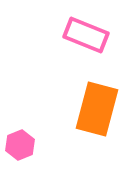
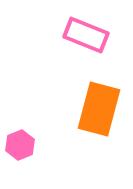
orange rectangle: moved 2 px right
